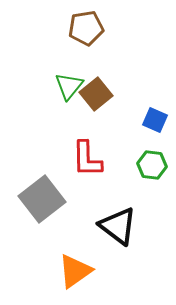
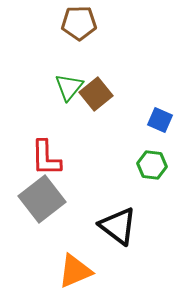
brown pentagon: moved 7 px left, 5 px up; rotated 8 degrees clockwise
green triangle: moved 1 px down
blue square: moved 5 px right
red L-shape: moved 41 px left, 1 px up
orange triangle: rotated 12 degrees clockwise
